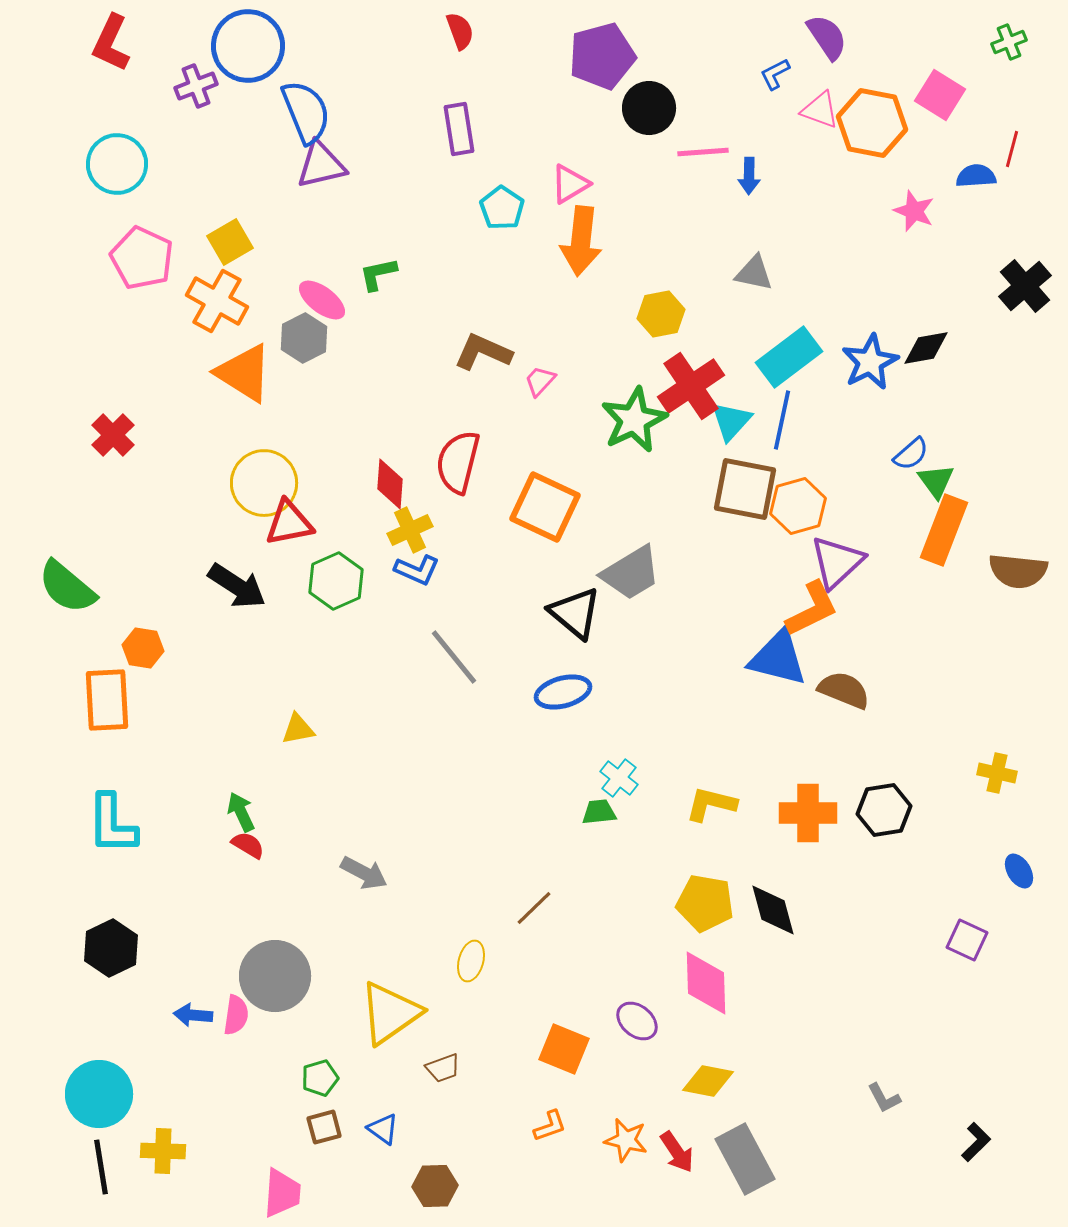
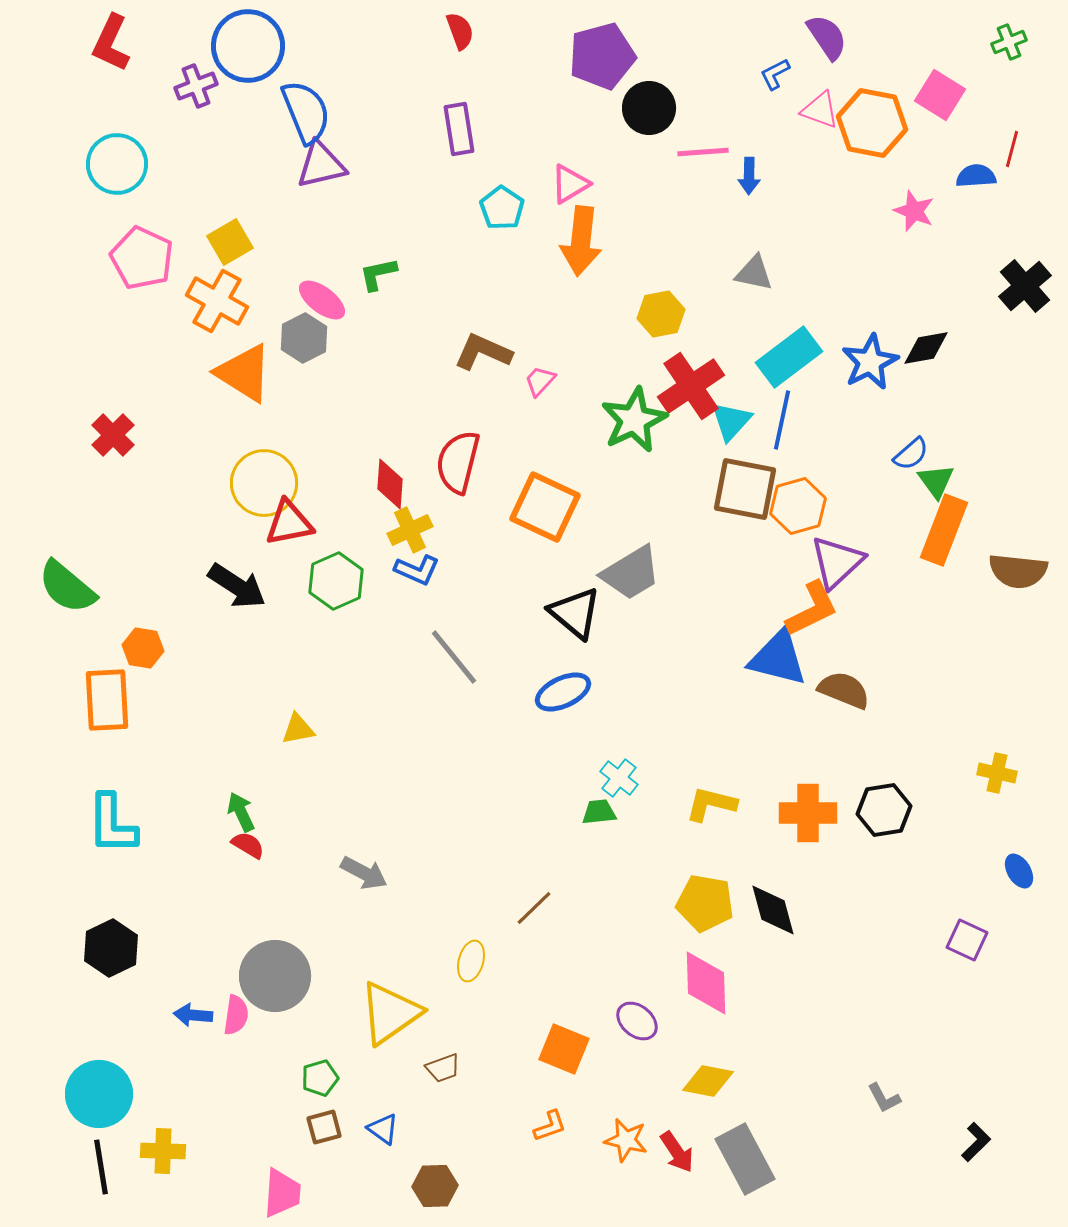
blue ellipse at (563, 692): rotated 10 degrees counterclockwise
